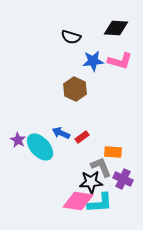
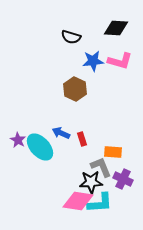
red rectangle: moved 2 px down; rotated 72 degrees counterclockwise
